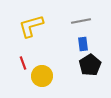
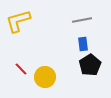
gray line: moved 1 px right, 1 px up
yellow L-shape: moved 13 px left, 5 px up
red line: moved 2 px left, 6 px down; rotated 24 degrees counterclockwise
yellow circle: moved 3 px right, 1 px down
